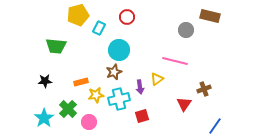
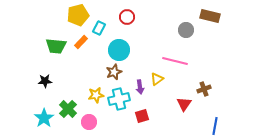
orange rectangle: moved 40 px up; rotated 32 degrees counterclockwise
blue line: rotated 24 degrees counterclockwise
